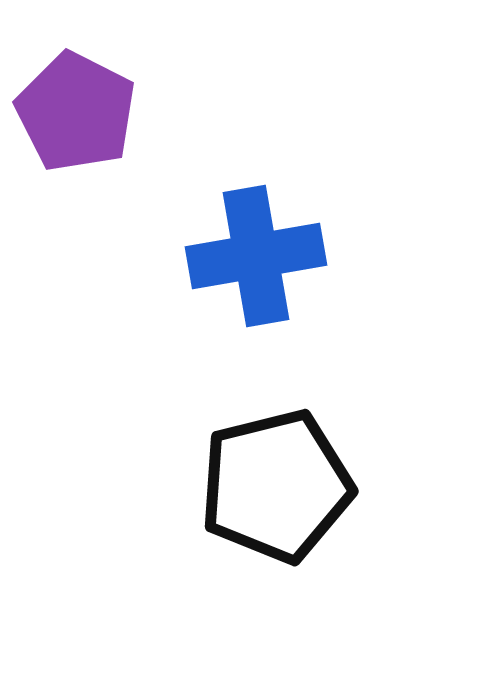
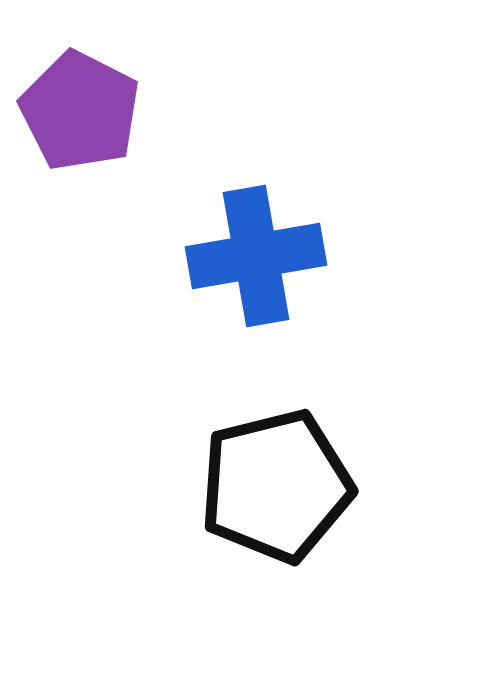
purple pentagon: moved 4 px right, 1 px up
